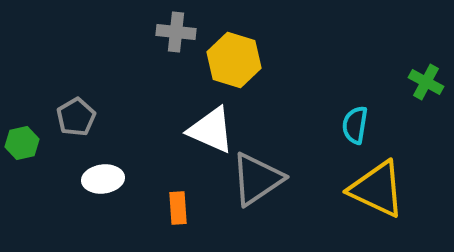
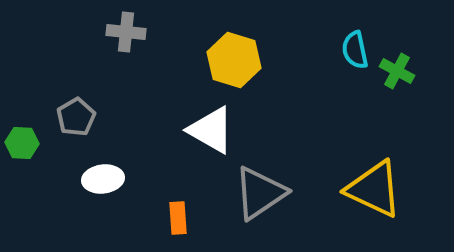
gray cross: moved 50 px left
green cross: moved 29 px left, 11 px up
cyan semicircle: moved 75 px up; rotated 21 degrees counterclockwise
white triangle: rotated 6 degrees clockwise
green hexagon: rotated 16 degrees clockwise
gray triangle: moved 3 px right, 14 px down
yellow triangle: moved 3 px left
orange rectangle: moved 10 px down
